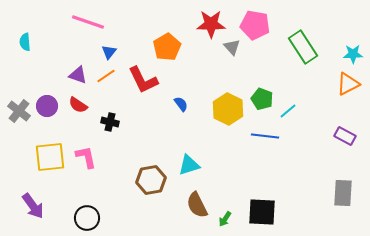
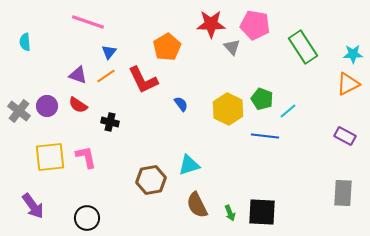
green arrow: moved 5 px right, 6 px up; rotated 56 degrees counterclockwise
